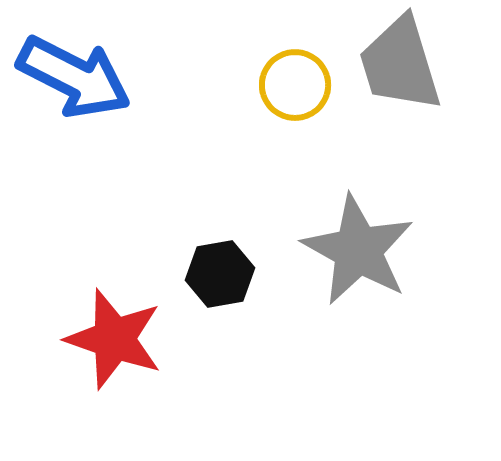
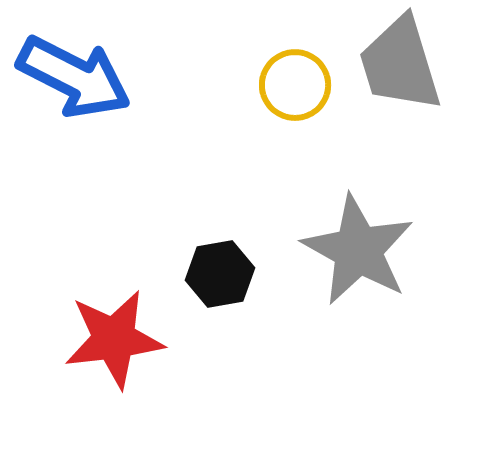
red star: rotated 26 degrees counterclockwise
